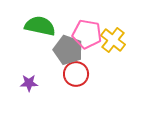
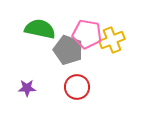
green semicircle: moved 3 px down
yellow cross: moved 1 px left; rotated 30 degrees clockwise
red circle: moved 1 px right, 13 px down
purple star: moved 2 px left, 5 px down
